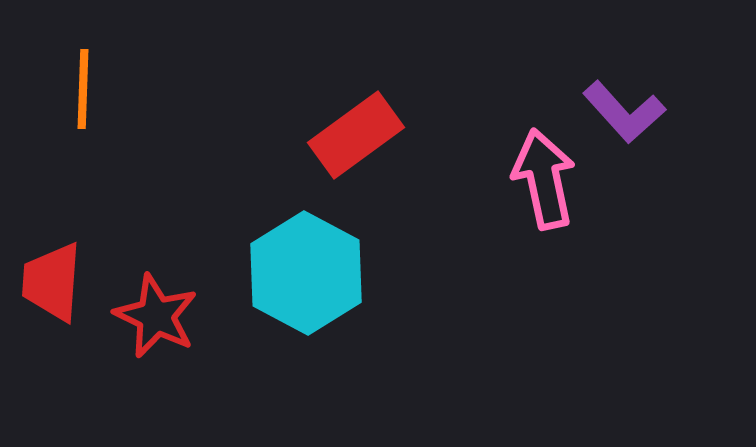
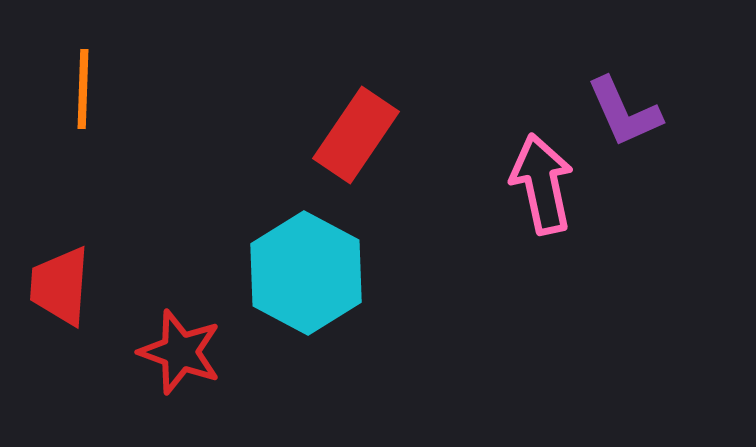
purple L-shape: rotated 18 degrees clockwise
red rectangle: rotated 20 degrees counterclockwise
pink arrow: moved 2 px left, 5 px down
red trapezoid: moved 8 px right, 4 px down
red star: moved 24 px right, 36 px down; rotated 6 degrees counterclockwise
